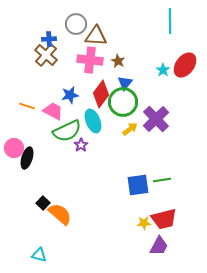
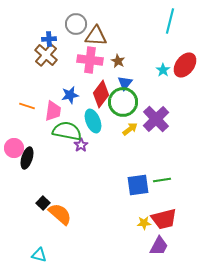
cyan line: rotated 15 degrees clockwise
pink trapezoid: rotated 70 degrees clockwise
green semicircle: rotated 144 degrees counterclockwise
